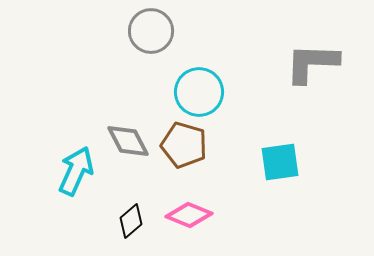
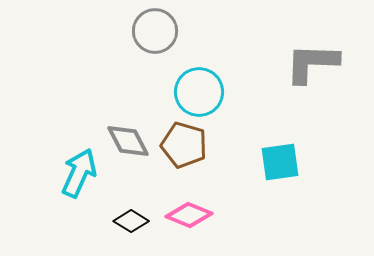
gray circle: moved 4 px right
cyan arrow: moved 3 px right, 2 px down
black diamond: rotated 72 degrees clockwise
